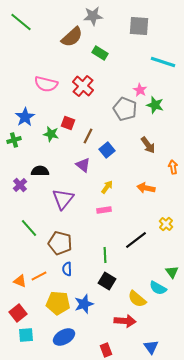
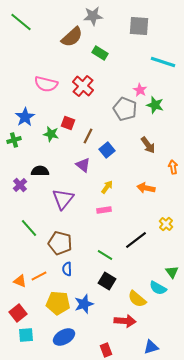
green line at (105, 255): rotated 56 degrees counterclockwise
blue triangle at (151, 347): rotated 49 degrees clockwise
